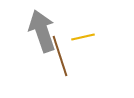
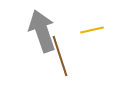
yellow line: moved 9 px right, 7 px up
